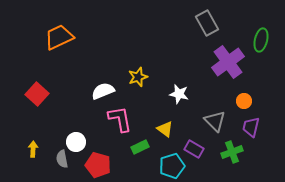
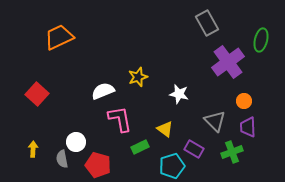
purple trapezoid: moved 3 px left; rotated 15 degrees counterclockwise
